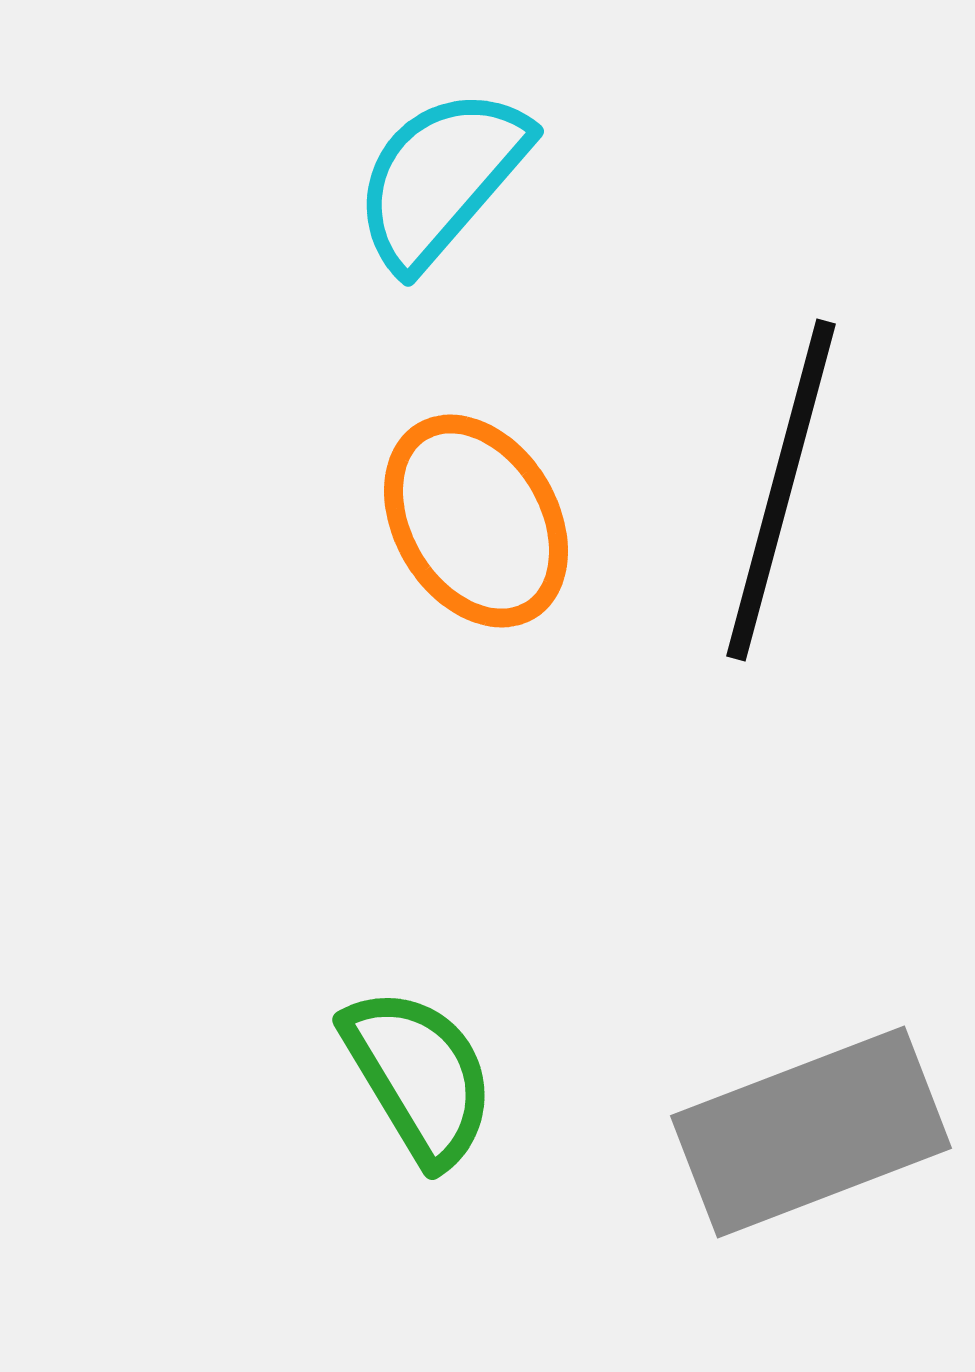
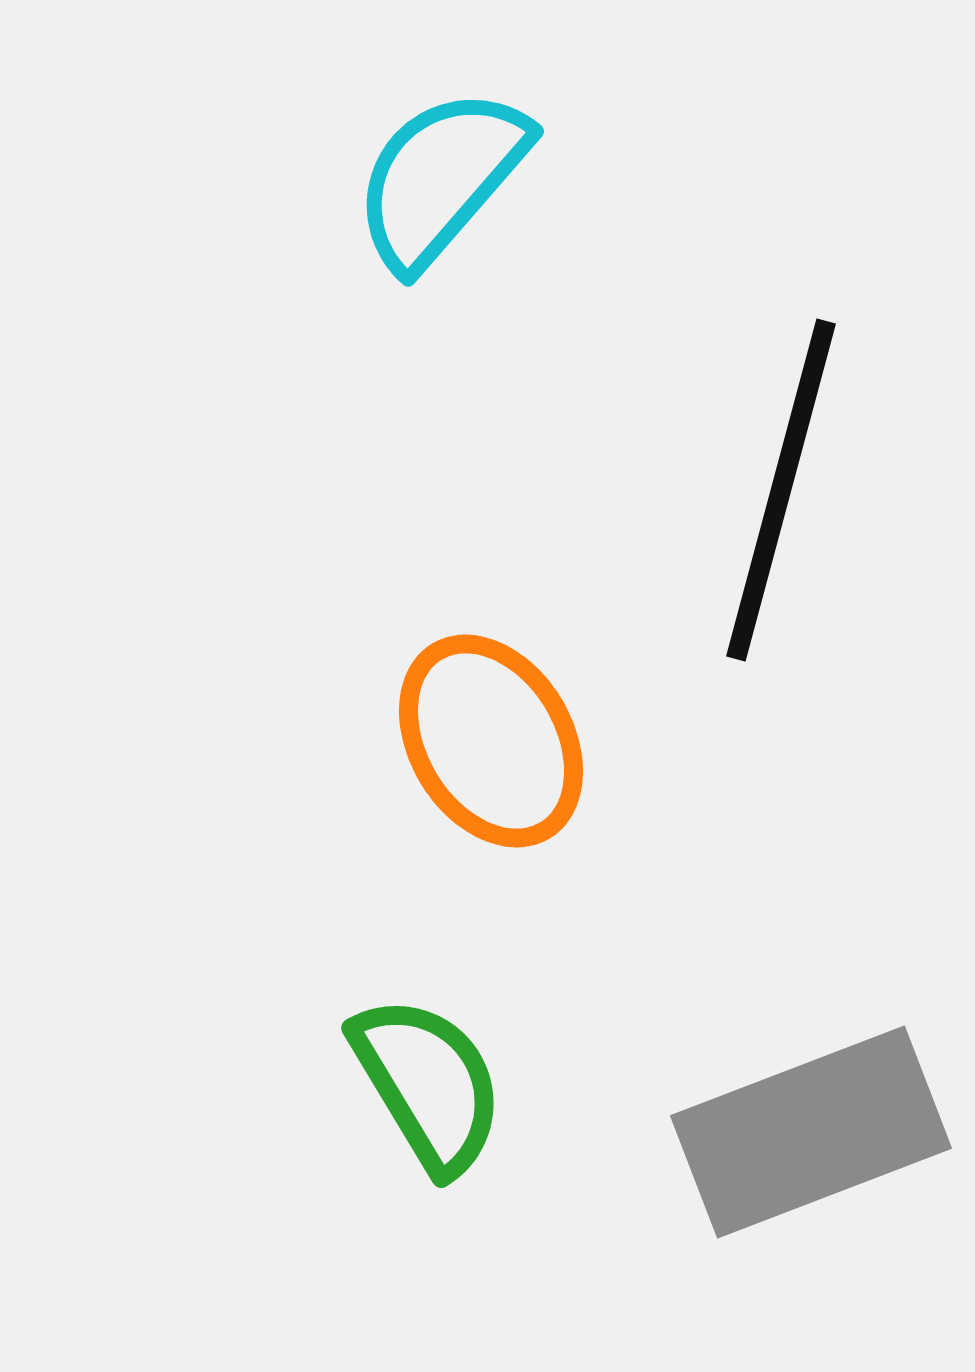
orange ellipse: moved 15 px right, 220 px down
green semicircle: moved 9 px right, 8 px down
